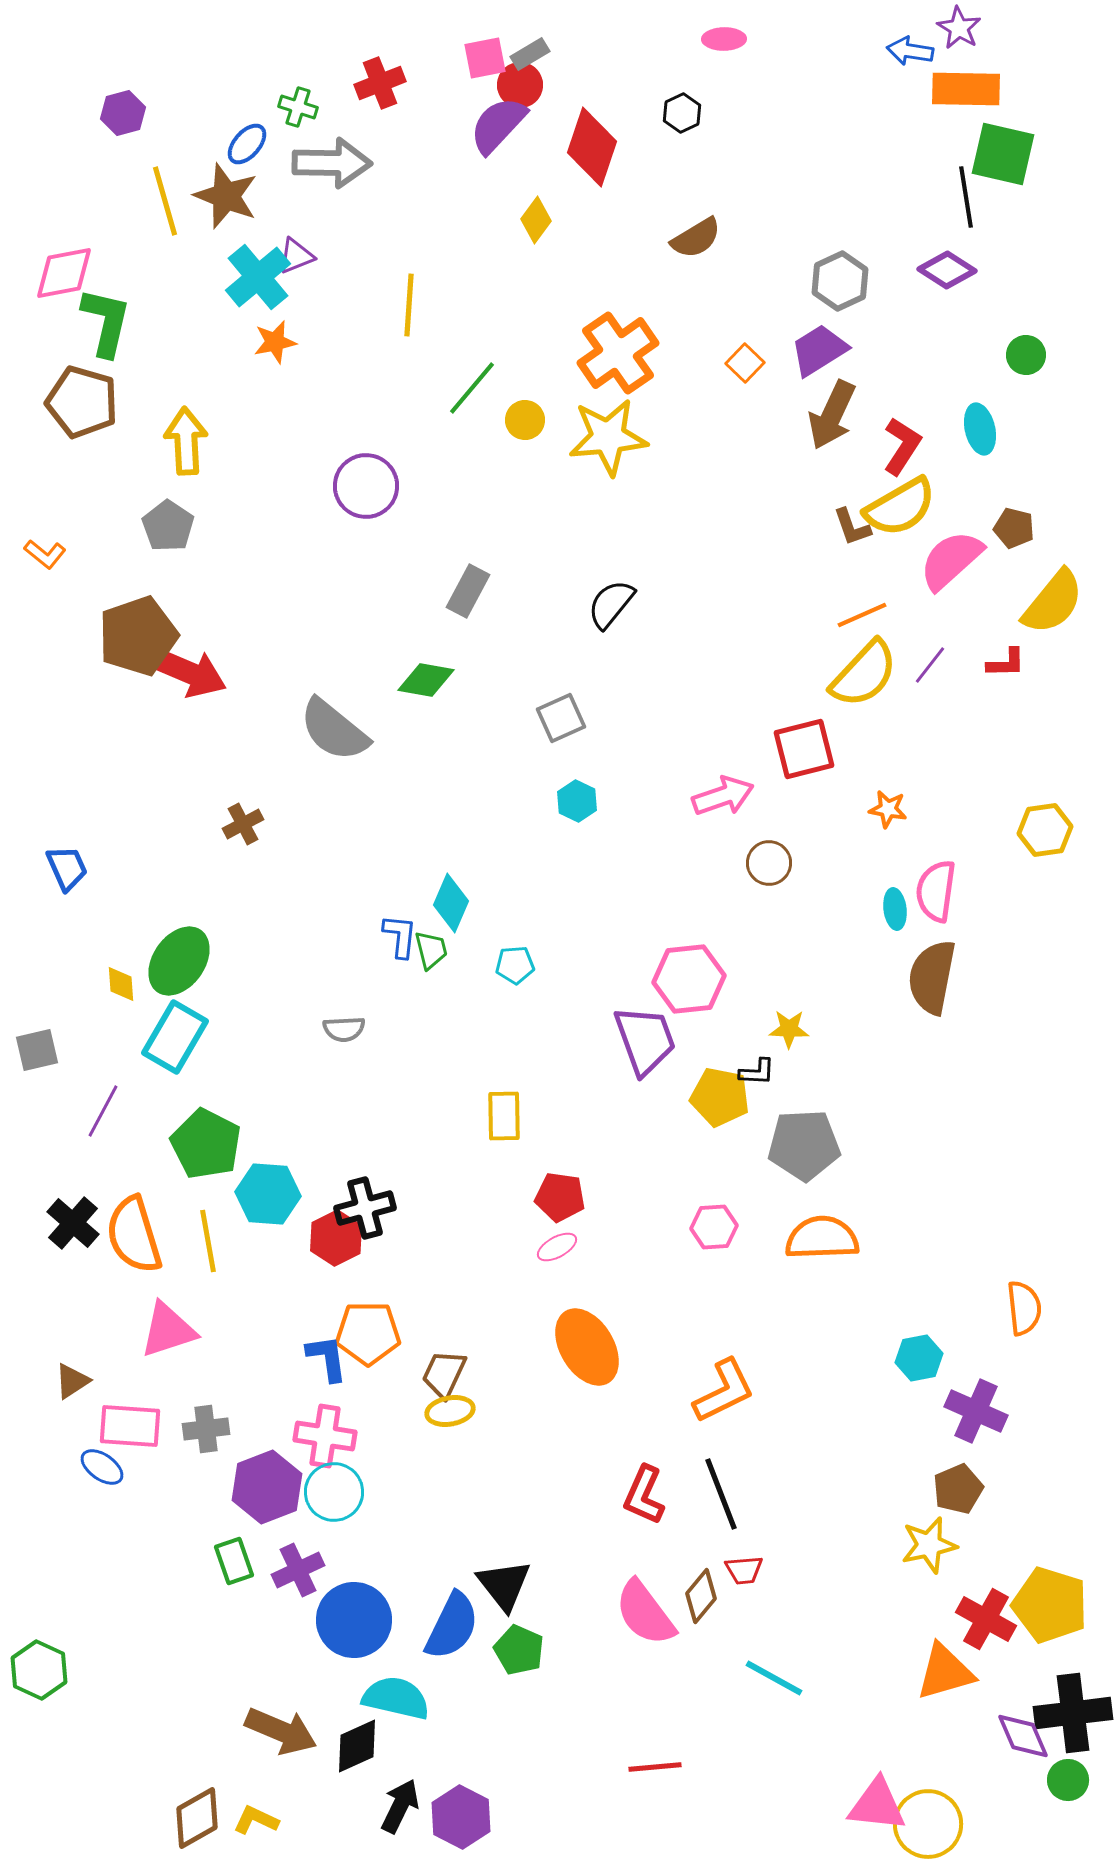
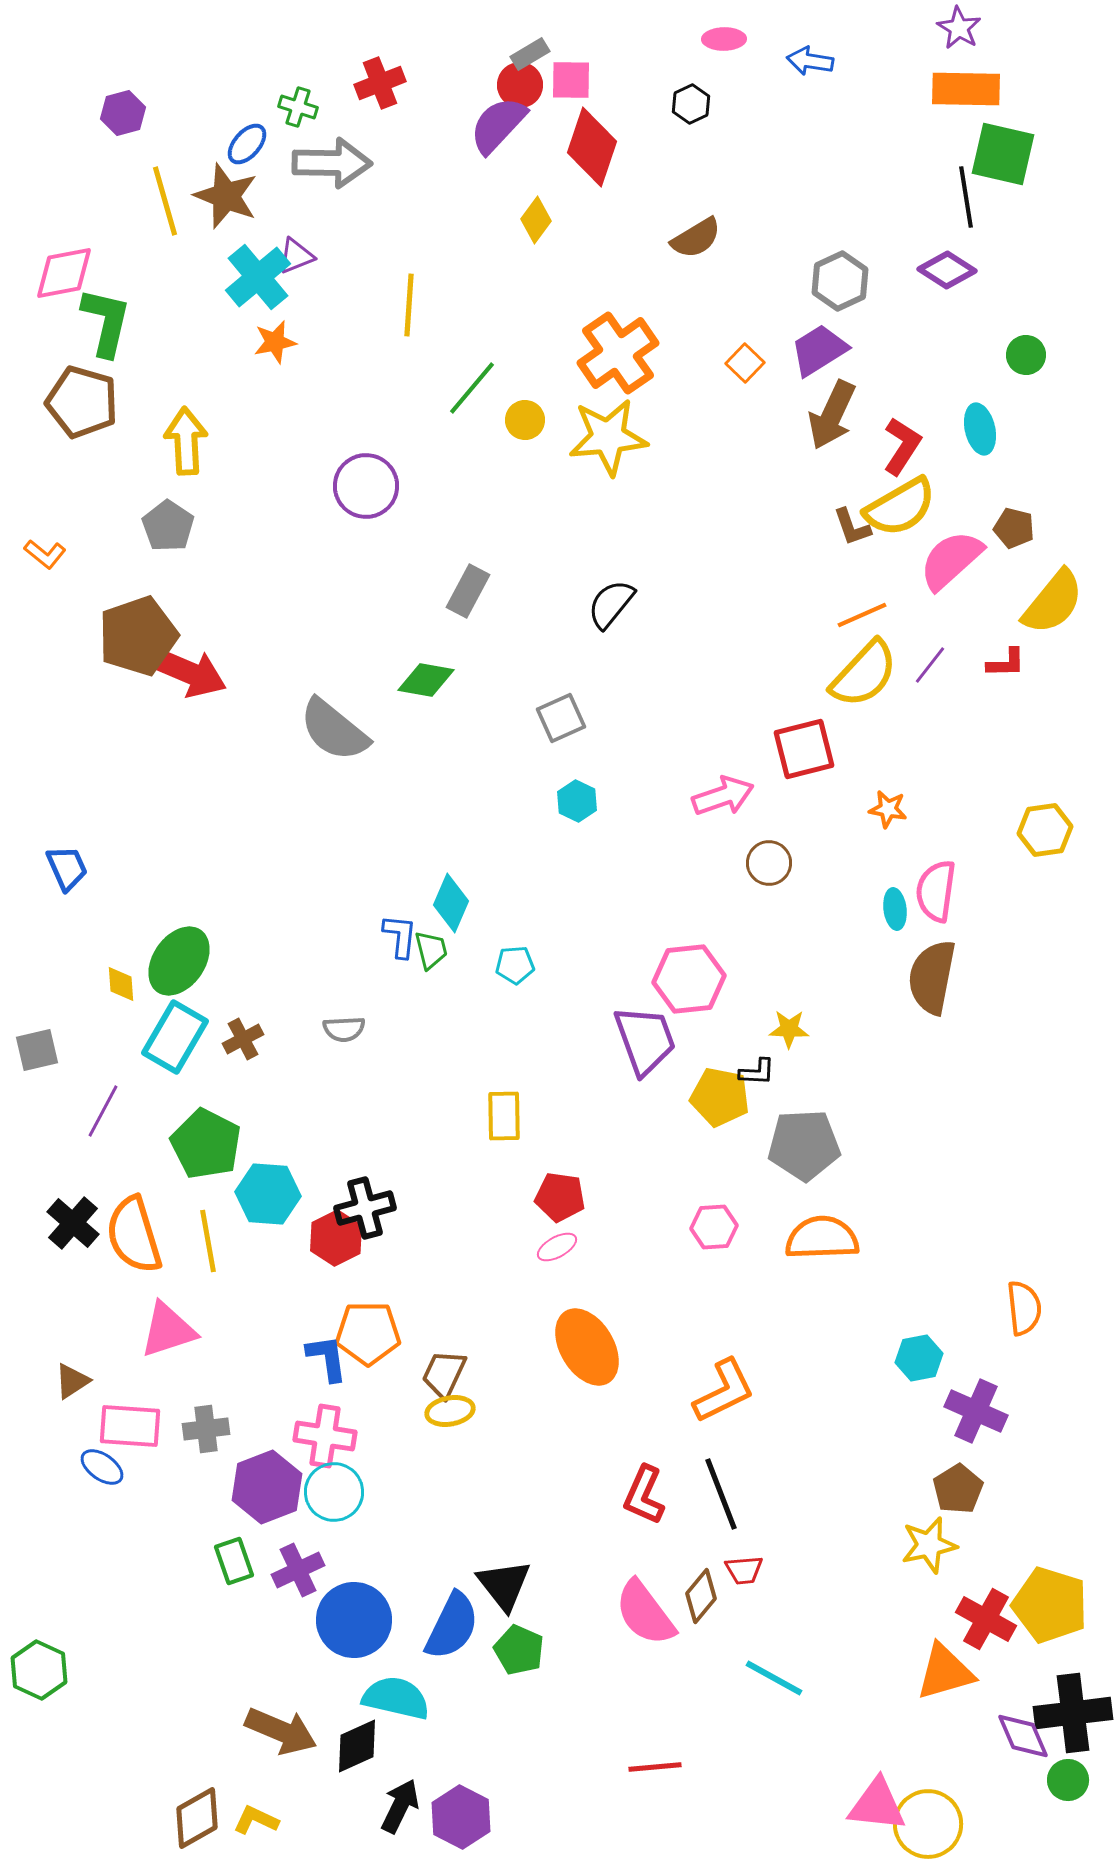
blue arrow at (910, 51): moved 100 px left, 10 px down
pink square at (485, 58): moved 86 px right, 22 px down; rotated 12 degrees clockwise
black hexagon at (682, 113): moved 9 px right, 9 px up
brown cross at (243, 824): moved 215 px down
brown pentagon at (958, 1489): rotated 9 degrees counterclockwise
